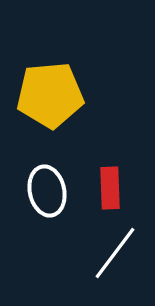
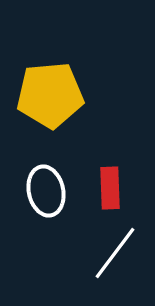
white ellipse: moved 1 px left
